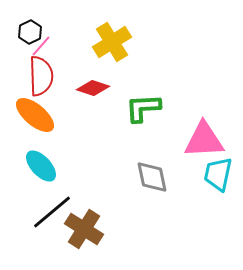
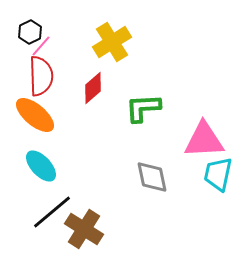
red diamond: rotated 60 degrees counterclockwise
